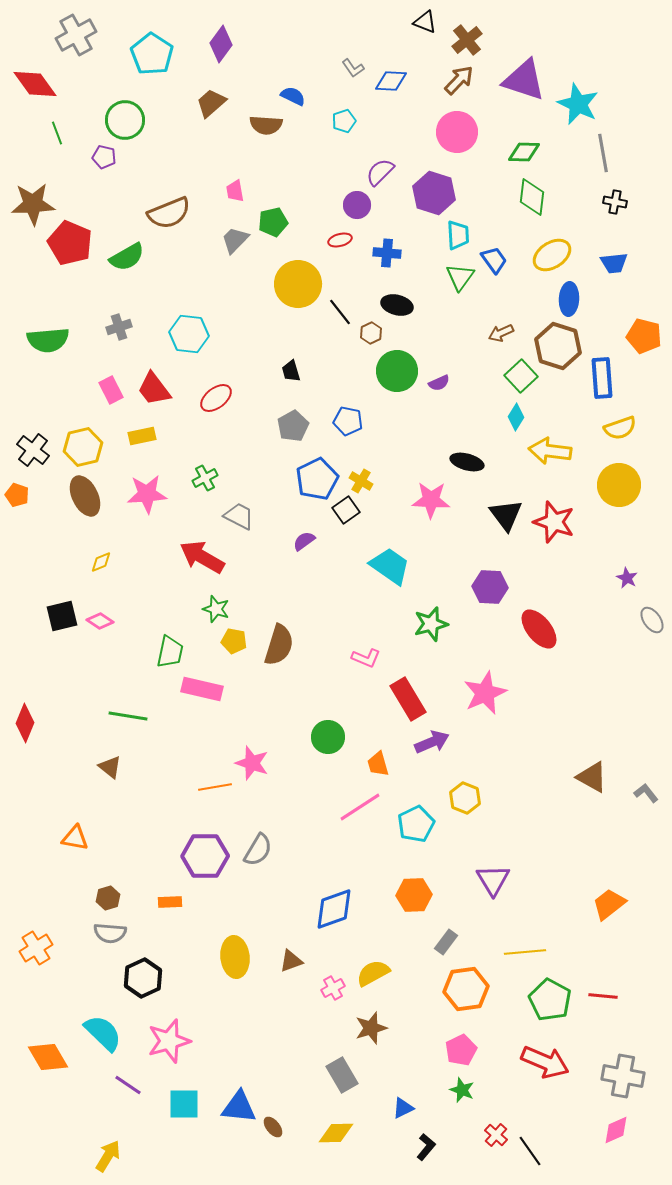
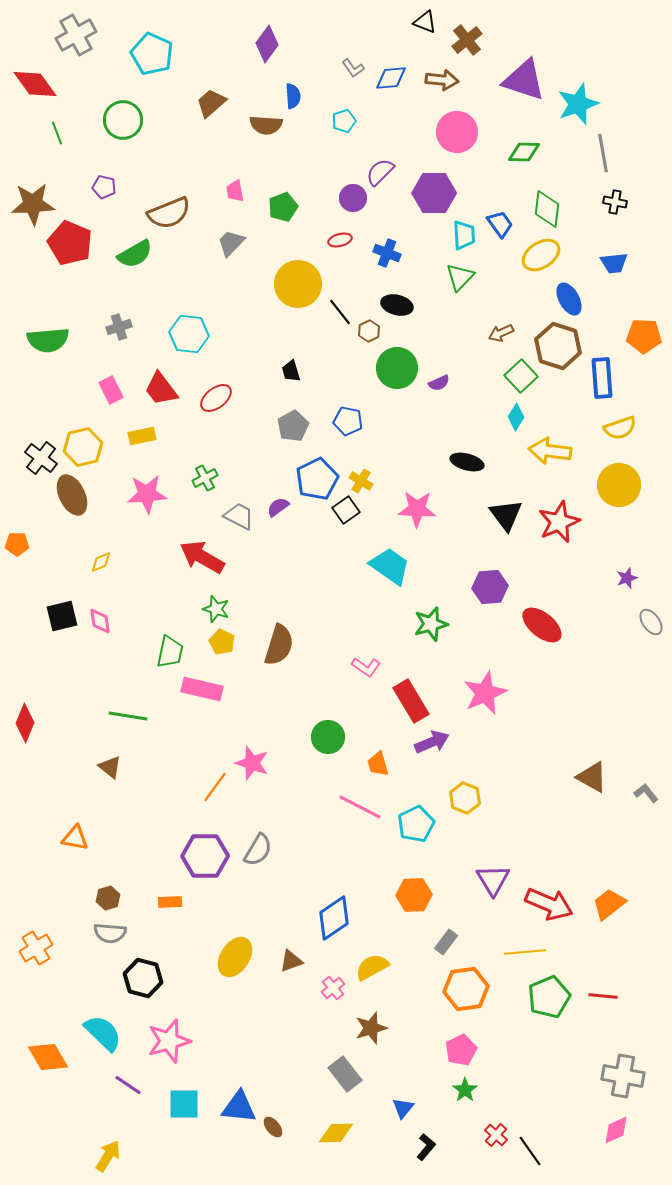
purple diamond at (221, 44): moved 46 px right
cyan pentagon at (152, 54): rotated 9 degrees counterclockwise
brown arrow at (459, 80): moved 17 px left; rotated 52 degrees clockwise
blue diamond at (391, 81): moved 3 px up; rotated 8 degrees counterclockwise
blue semicircle at (293, 96): rotated 60 degrees clockwise
cyan star at (578, 104): rotated 27 degrees clockwise
green circle at (125, 120): moved 2 px left
purple pentagon at (104, 157): moved 30 px down
purple hexagon at (434, 193): rotated 18 degrees counterclockwise
green diamond at (532, 197): moved 15 px right, 12 px down
purple circle at (357, 205): moved 4 px left, 7 px up
green pentagon at (273, 222): moved 10 px right, 15 px up; rotated 8 degrees counterclockwise
cyan trapezoid at (458, 235): moved 6 px right
gray trapezoid at (235, 240): moved 4 px left, 3 px down
blue cross at (387, 253): rotated 16 degrees clockwise
yellow ellipse at (552, 255): moved 11 px left
green semicircle at (127, 257): moved 8 px right, 3 px up
blue trapezoid at (494, 260): moved 6 px right, 36 px up
green triangle at (460, 277): rotated 8 degrees clockwise
blue ellipse at (569, 299): rotated 32 degrees counterclockwise
brown hexagon at (371, 333): moved 2 px left, 2 px up
orange pentagon at (644, 336): rotated 12 degrees counterclockwise
green circle at (397, 371): moved 3 px up
red trapezoid at (154, 389): moved 7 px right
black cross at (33, 450): moved 8 px right, 8 px down
orange pentagon at (17, 495): moved 49 px down; rotated 20 degrees counterclockwise
brown ellipse at (85, 496): moved 13 px left, 1 px up
pink star at (431, 500): moved 14 px left, 9 px down
red star at (554, 522): moved 5 px right; rotated 30 degrees clockwise
purple semicircle at (304, 541): moved 26 px left, 34 px up
purple star at (627, 578): rotated 25 degrees clockwise
purple hexagon at (490, 587): rotated 8 degrees counterclockwise
gray ellipse at (652, 620): moved 1 px left, 2 px down
pink diamond at (100, 621): rotated 48 degrees clockwise
red ellipse at (539, 629): moved 3 px right, 4 px up; rotated 12 degrees counterclockwise
yellow pentagon at (234, 641): moved 12 px left, 1 px down; rotated 15 degrees clockwise
pink L-shape at (366, 658): moved 9 px down; rotated 12 degrees clockwise
red rectangle at (408, 699): moved 3 px right, 2 px down
orange line at (215, 787): rotated 44 degrees counterclockwise
pink line at (360, 807): rotated 60 degrees clockwise
blue diamond at (334, 909): moved 9 px down; rotated 15 degrees counterclockwise
yellow ellipse at (235, 957): rotated 39 degrees clockwise
yellow semicircle at (373, 973): moved 1 px left, 6 px up
black hexagon at (143, 978): rotated 21 degrees counterclockwise
pink cross at (333, 988): rotated 10 degrees counterclockwise
green pentagon at (550, 1000): moved 1 px left, 3 px up; rotated 21 degrees clockwise
red arrow at (545, 1062): moved 4 px right, 158 px up
gray rectangle at (342, 1075): moved 3 px right, 1 px up; rotated 8 degrees counterclockwise
green star at (462, 1090): moved 3 px right; rotated 15 degrees clockwise
blue triangle at (403, 1108): rotated 25 degrees counterclockwise
